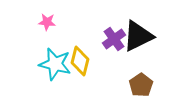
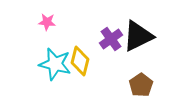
purple cross: moved 3 px left
